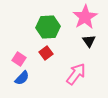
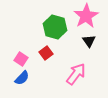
pink star: moved 1 px right, 1 px up
green hexagon: moved 7 px right; rotated 20 degrees clockwise
pink square: moved 2 px right
